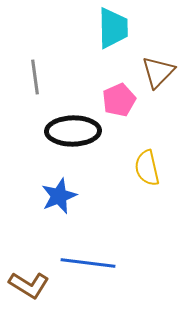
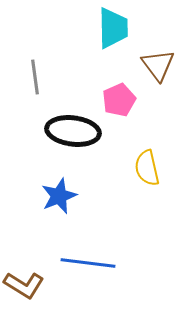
brown triangle: moved 7 px up; rotated 21 degrees counterclockwise
black ellipse: rotated 8 degrees clockwise
brown L-shape: moved 5 px left
